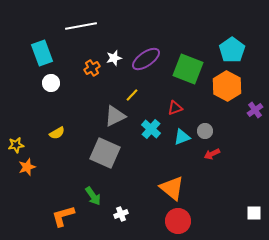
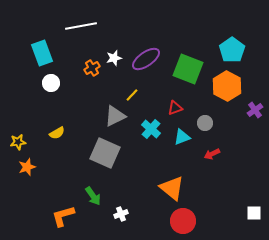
gray circle: moved 8 px up
yellow star: moved 2 px right, 3 px up
red circle: moved 5 px right
